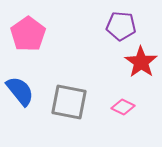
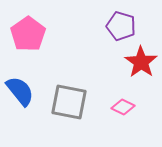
purple pentagon: rotated 12 degrees clockwise
